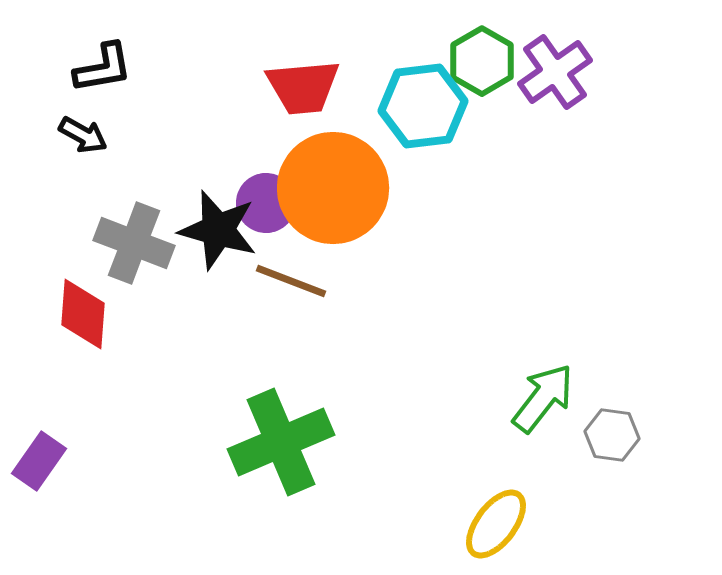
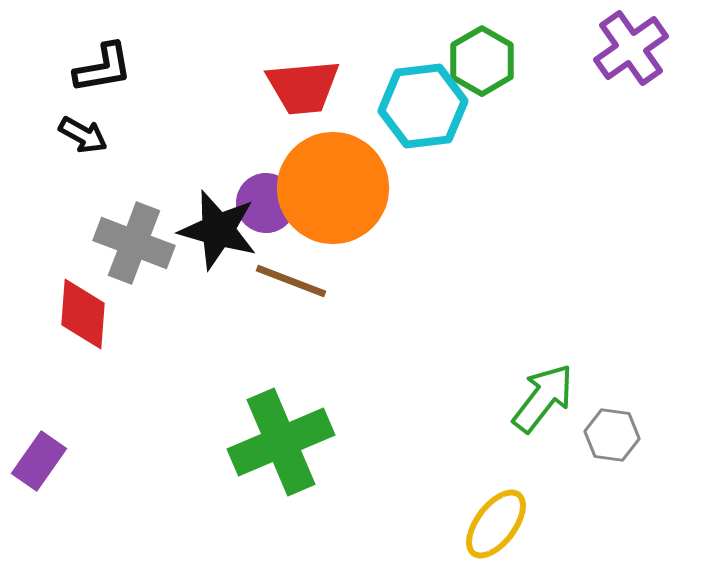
purple cross: moved 76 px right, 24 px up
